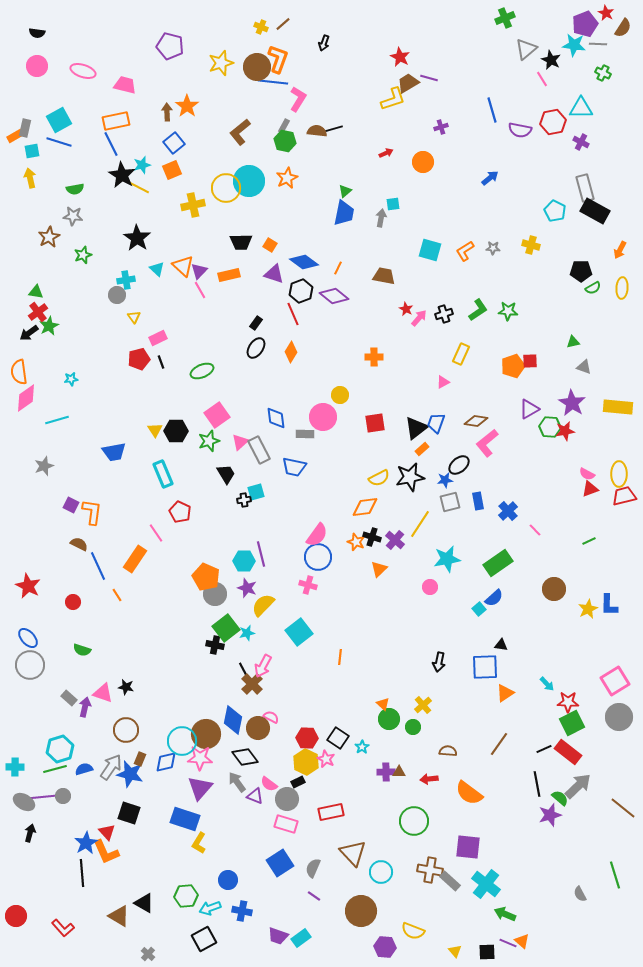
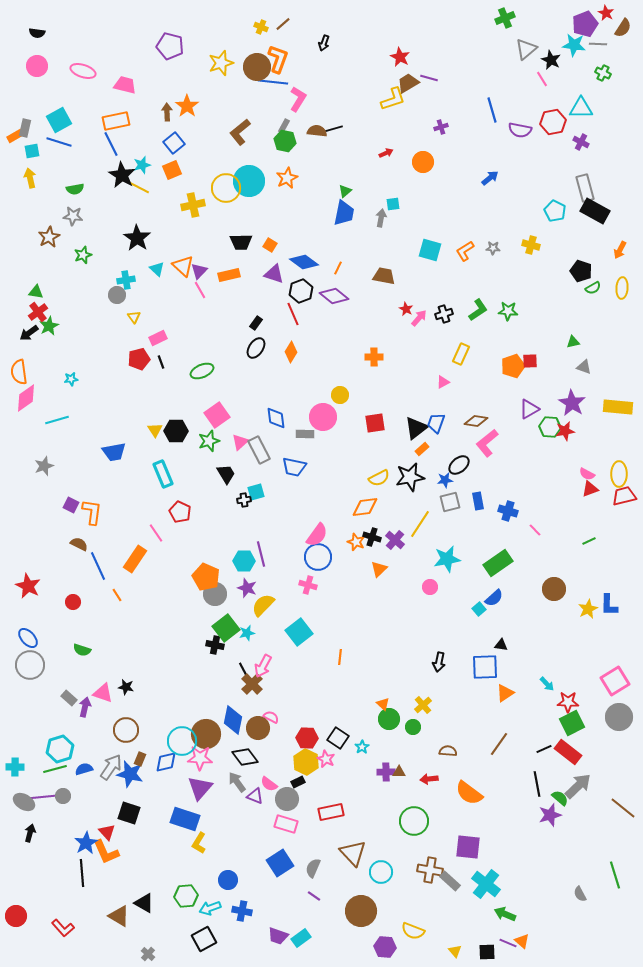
black pentagon at (581, 271): rotated 20 degrees clockwise
blue cross at (508, 511): rotated 30 degrees counterclockwise
